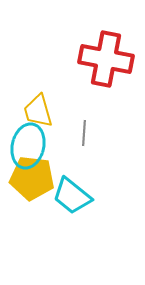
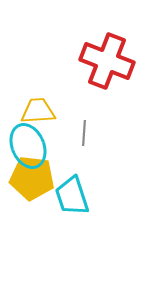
red cross: moved 1 px right, 2 px down; rotated 10 degrees clockwise
yellow trapezoid: rotated 102 degrees clockwise
cyan ellipse: rotated 36 degrees counterclockwise
cyan trapezoid: rotated 33 degrees clockwise
